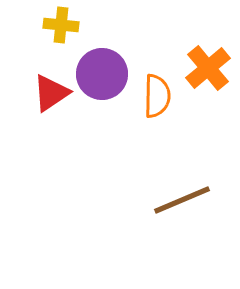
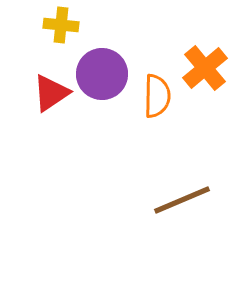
orange cross: moved 3 px left
